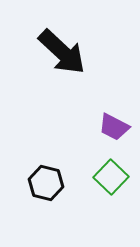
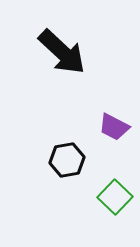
green square: moved 4 px right, 20 px down
black hexagon: moved 21 px right, 23 px up; rotated 24 degrees counterclockwise
